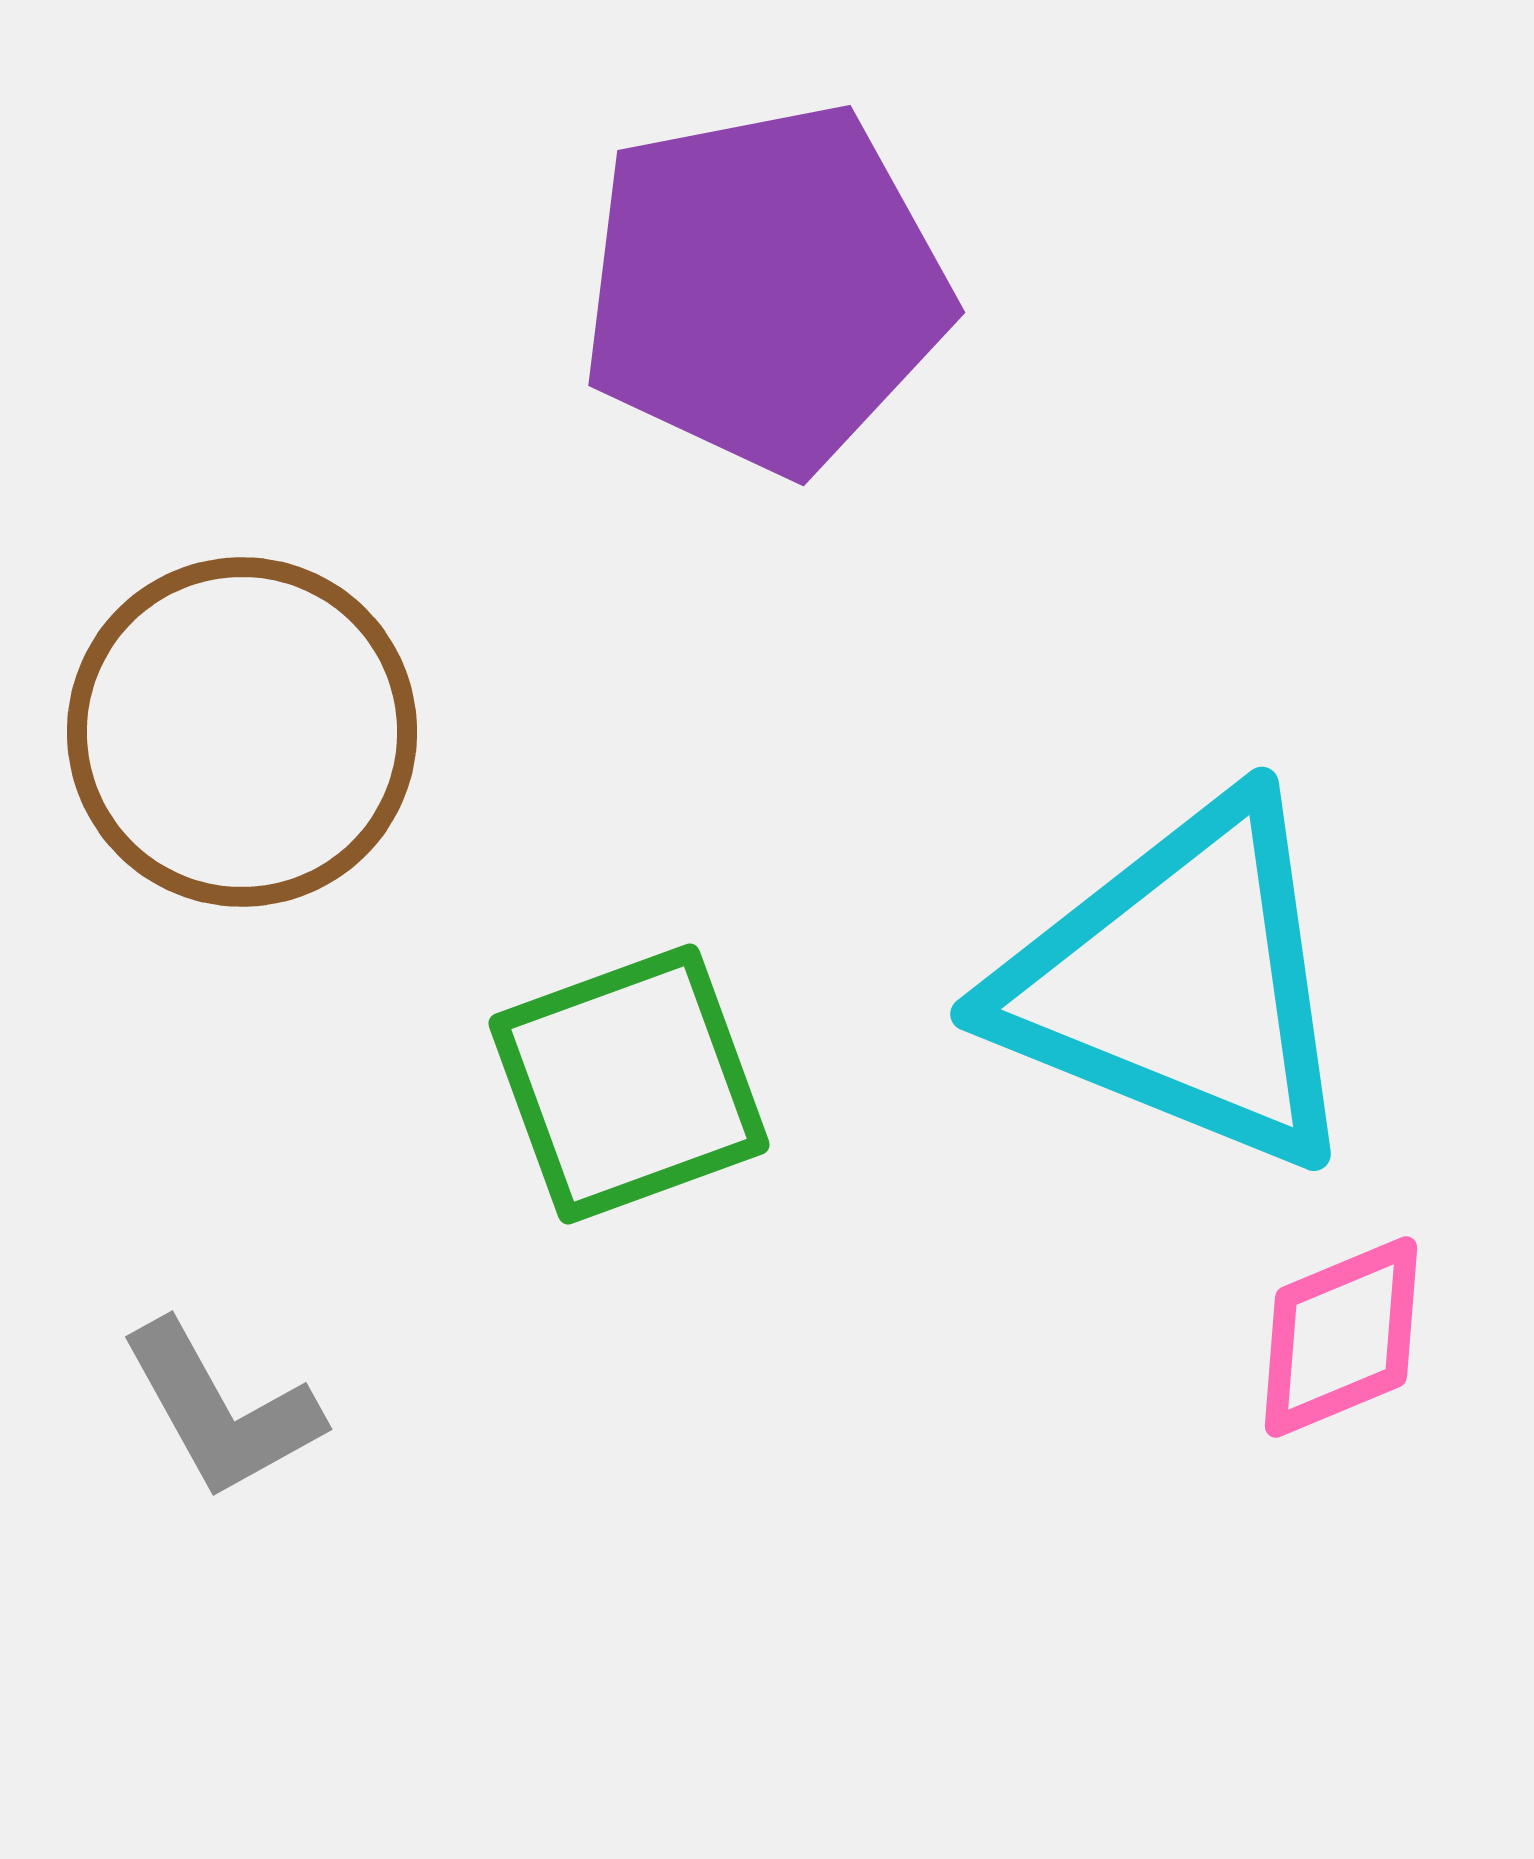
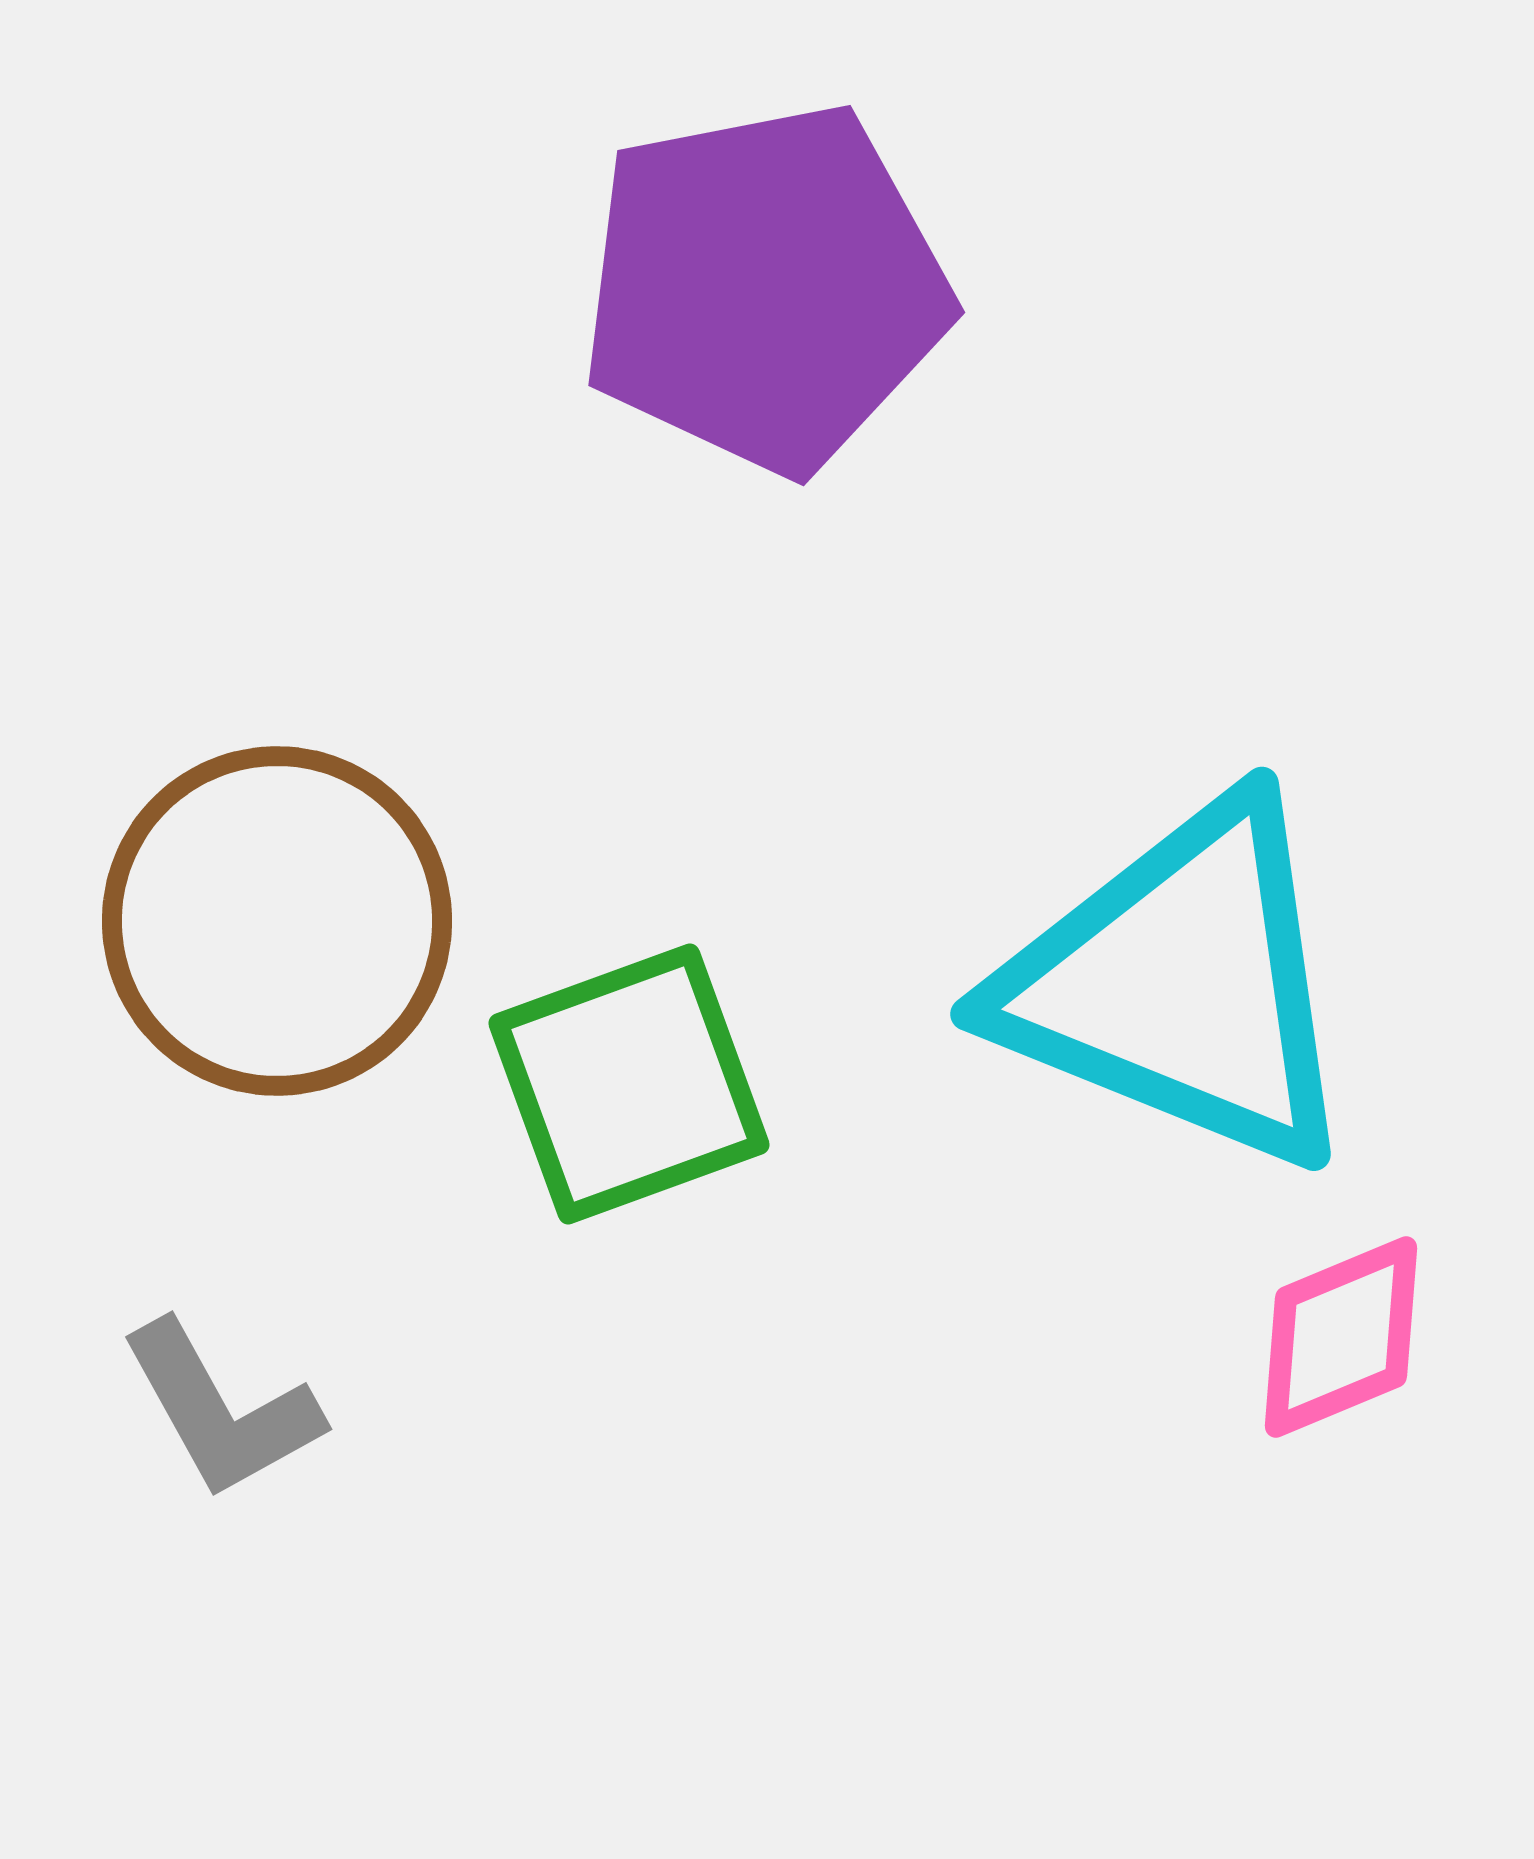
brown circle: moved 35 px right, 189 px down
